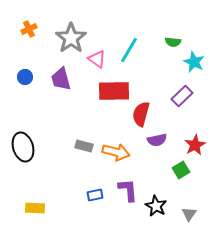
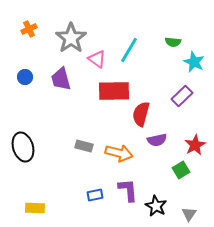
orange arrow: moved 3 px right, 1 px down
